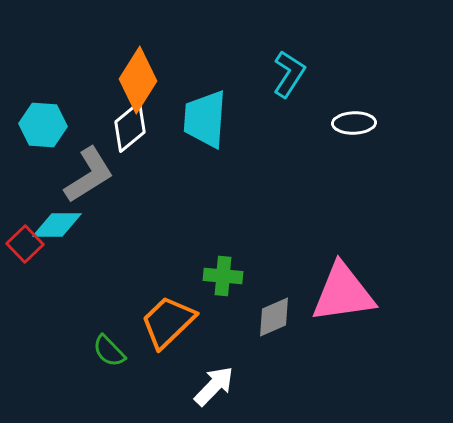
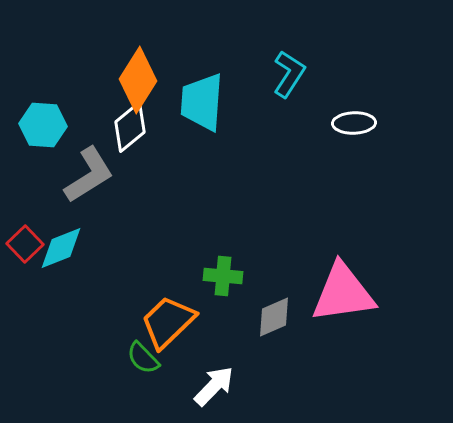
cyan trapezoid: moved 3 px left, 17 px up
cyan diamond: moved 4 px right, 23 px down; rotated 21 degrees counterclockwise
green semicircle: moved 34 px right, 7 px down
